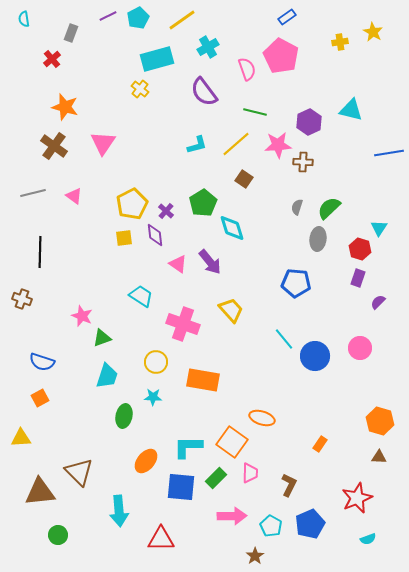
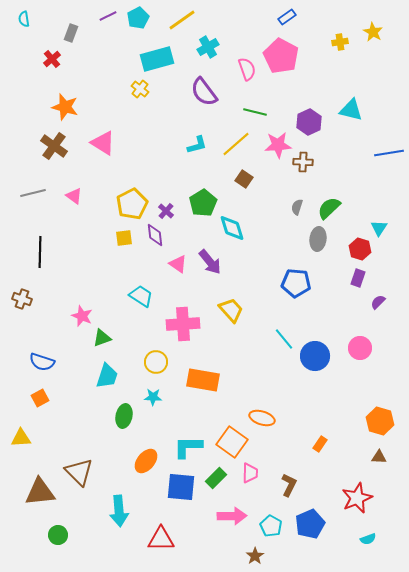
pink triangle at (103, 143): rotated 32 degrees counterclockwise
pink cross at (183, 324): rotated 24 degrees counterclockwise
